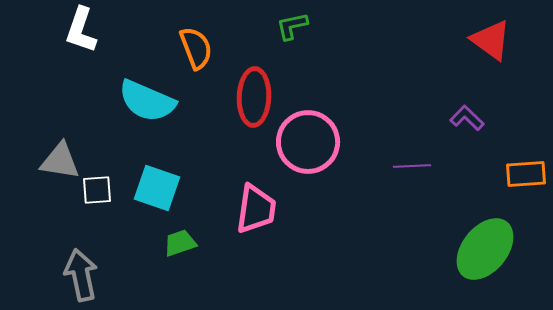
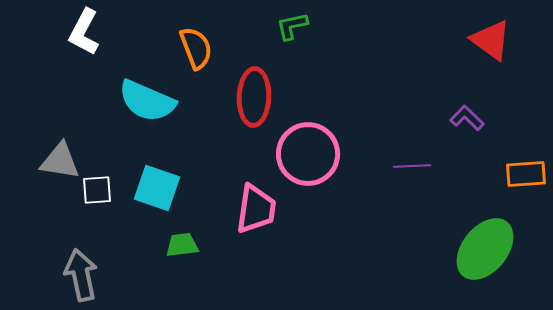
white L-shape: moved 3 px right, 2 px down; rotated 9 degrees clockwise
pink circle: moved 12 px down
green trapezoid: moved 2 px right, 2 px down; rotated 12 degrees clockwise
